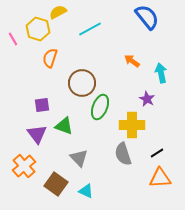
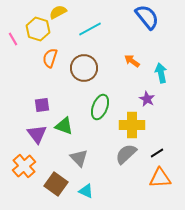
brown circle: moved 2 px right, 15 px up
gray semicircle: moved 3 px right; rotated 65 degrees clockwise
